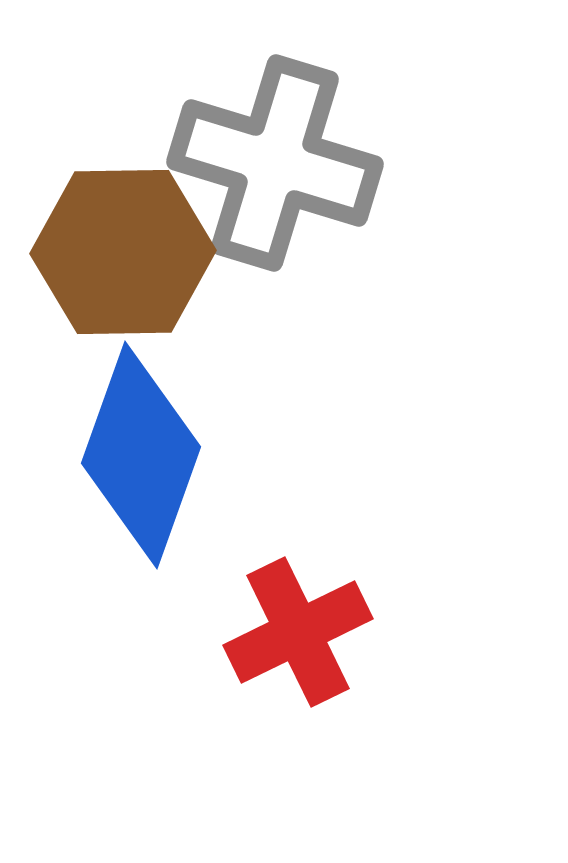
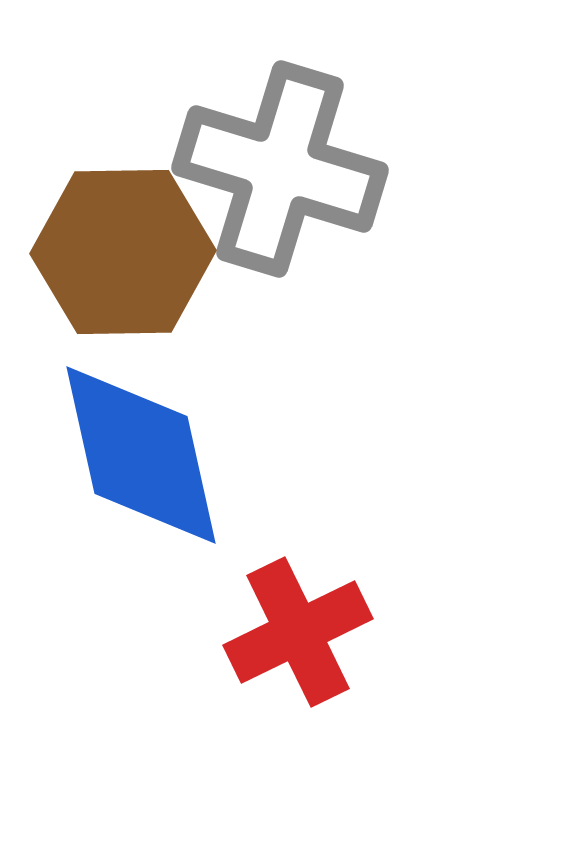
gray cross: moved 5 px right, 6 px down
blue diamond: rotated 32 degrees counterclockwise
